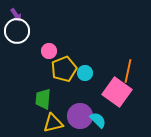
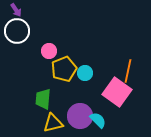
purple arrow: moved 5 px up
